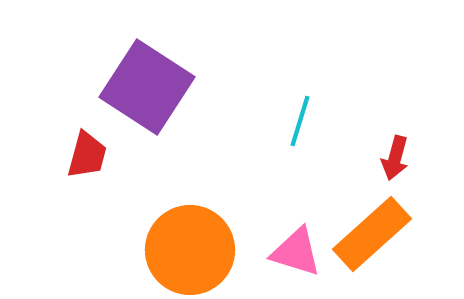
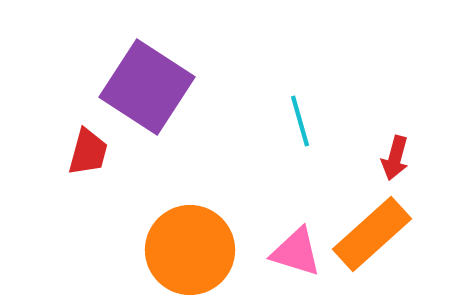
cyan line: rotated 33 degrees counterclockwise
red trapezoid: moved 1 px right, 3 px up
